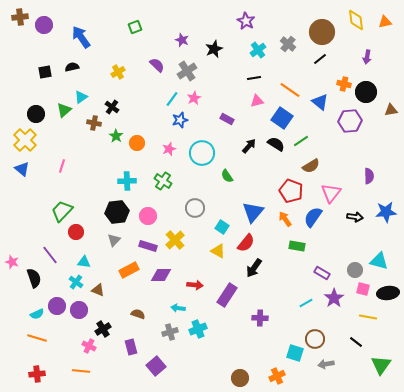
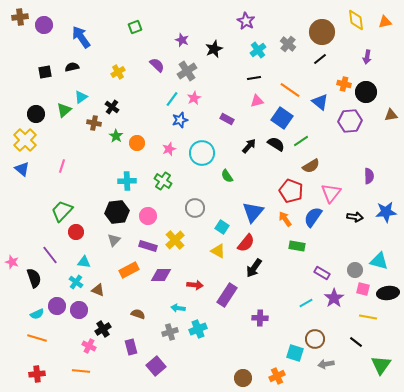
brown triangle at (391, 110): moved 5 px down
brown circle at (240, 378): moved 3 px right
